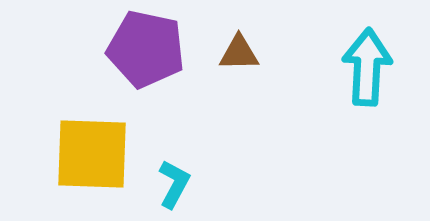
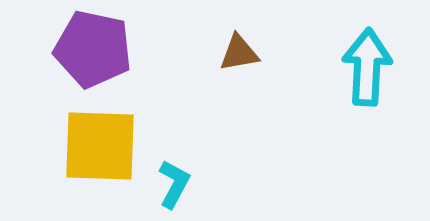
purple pentagon: moved 53 px left
brown triangle: rotated 9 degrees counterclockwise
yellow square: moved 8 px right, 8 px up
